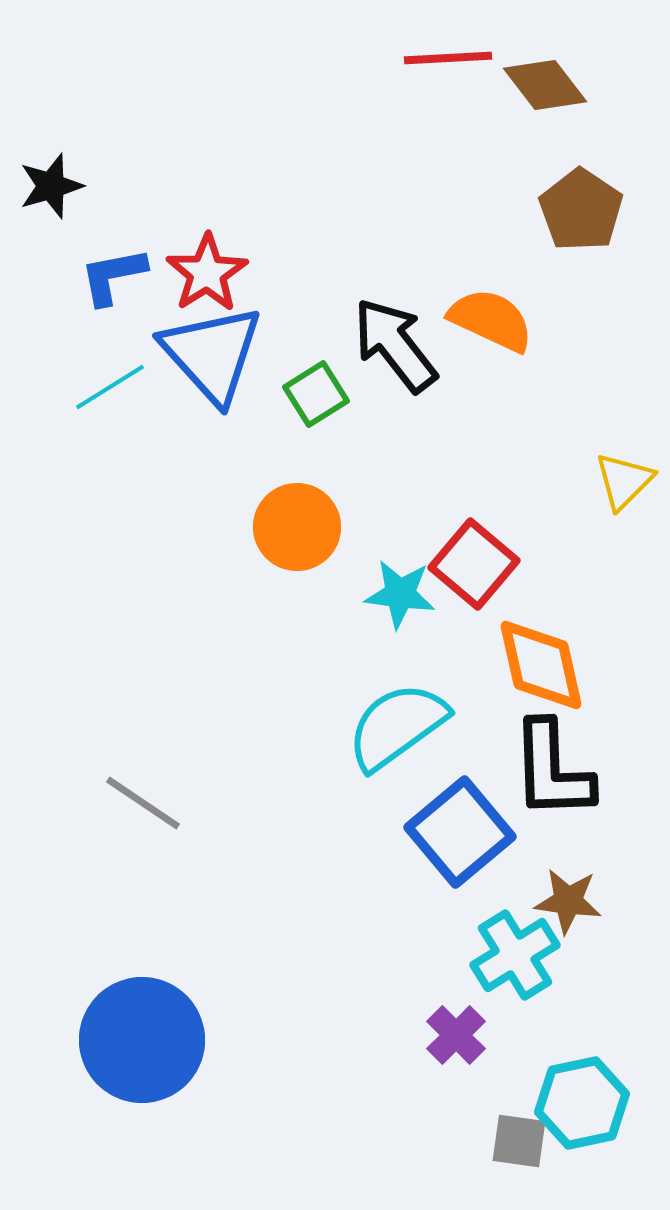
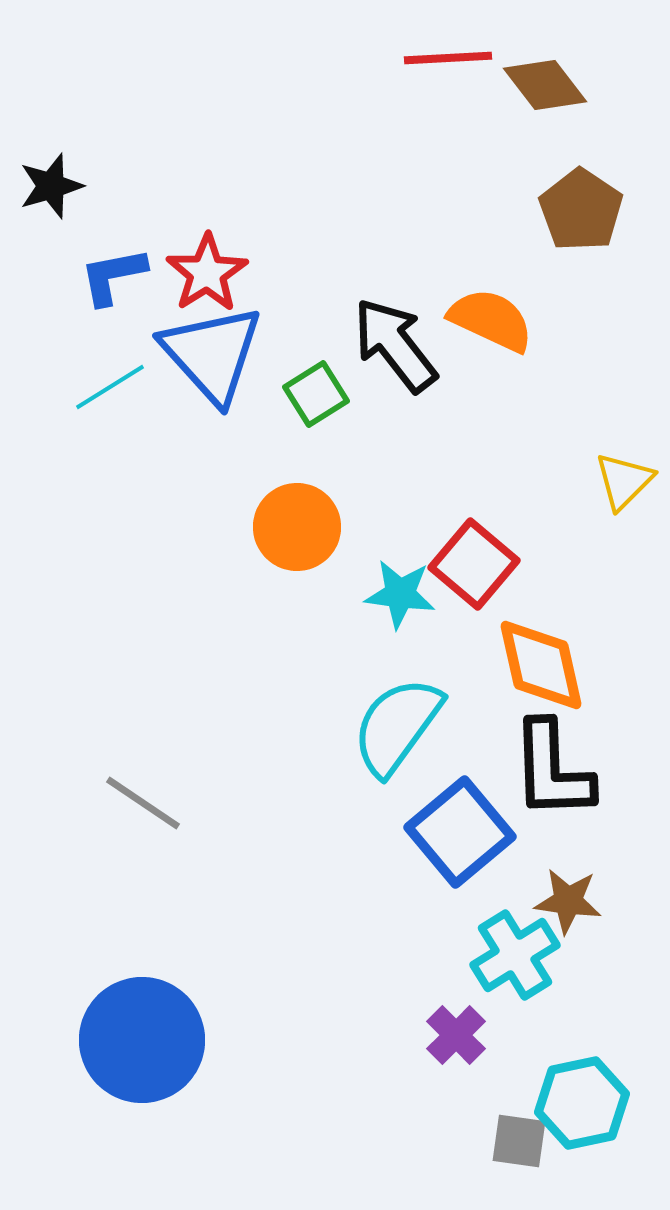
cyan semicircle: rotated 18 degrees counterclockwise
